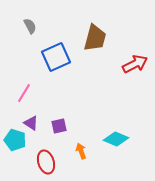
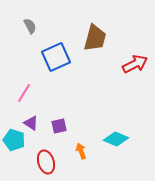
cyan pentagon: moved 1 px left
